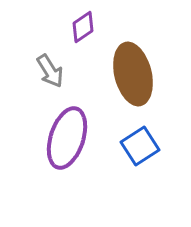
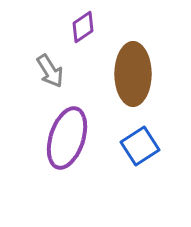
brown ellipse: rotated 14 degrees clockwise
